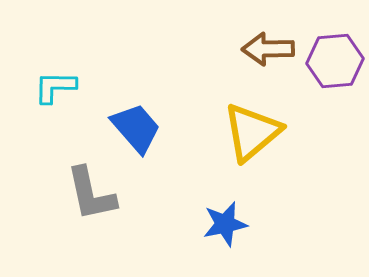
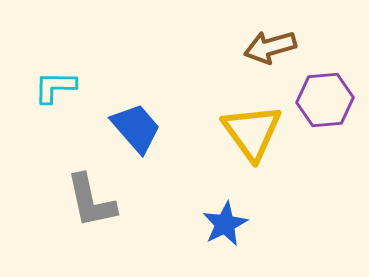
brown arrow: moved 2 px right, 2 px up; rotated 15 degrees counterclockwise
purple hexagon: moved 10 px left, 39 px down
yellow triangle: rotated 26 degrees counterclockwise
gray L-shape: moved 7 px down
blue star: rotated 15 degrees counterclockwise
